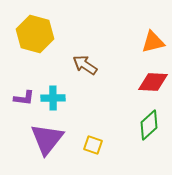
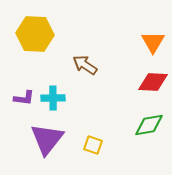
yellow hexagon: rotated 12 degrees counterclockwise
orange triangle: rotated 45 degrees counterclockwise
green diamond: rotated 32 degrees clockwise
